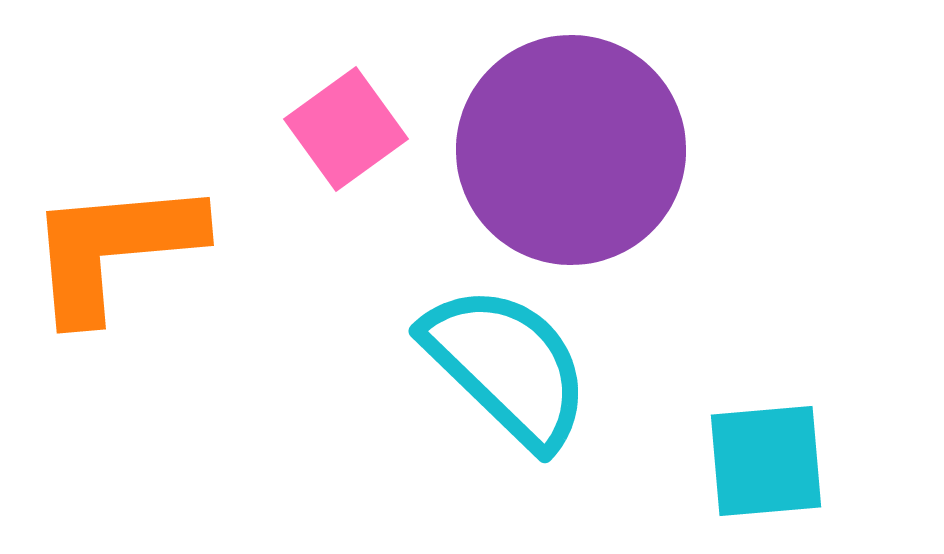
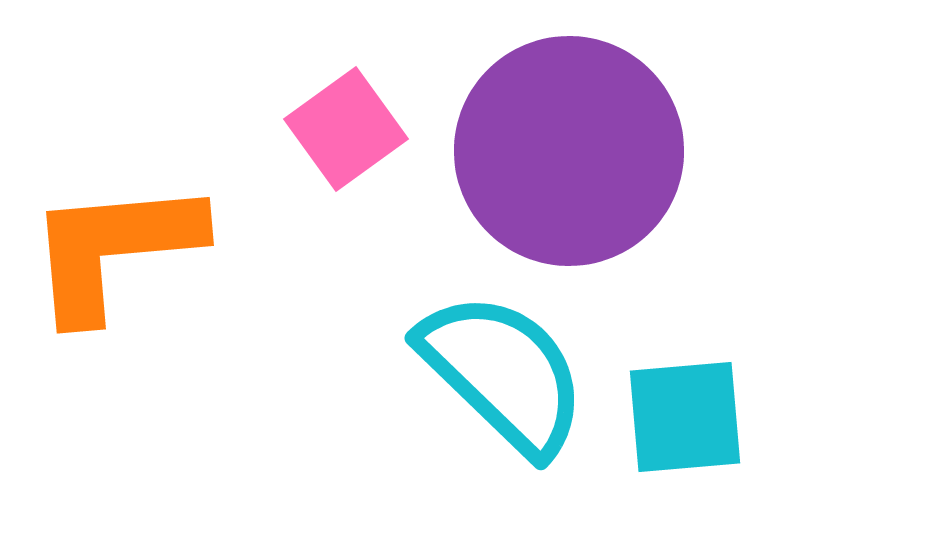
purple circle: moved 2 px left, 1 px down
cyan semicircle: moved 4 px left, 7 px down
cyan square: moved 81 px left, 44 px up
